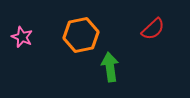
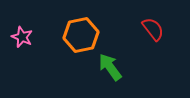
red semicircle: rotated 85 degrees counterclockwise
green arrow: rotated 28 degrees counterclockwise
